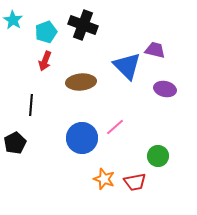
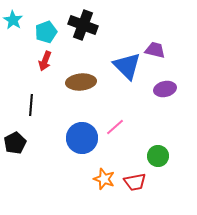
purple ellipse: rotated 25 degrees counterclockwise
